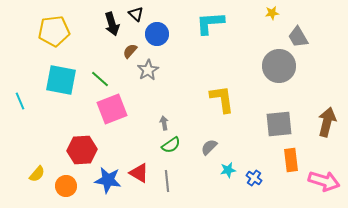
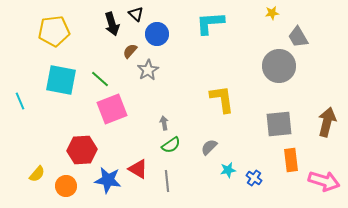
red triangle: moved 1 px left, 4 px up
